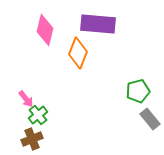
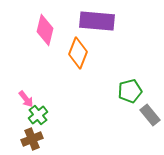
purple rectangle: moved 1 px left, 3 px up
green pentagon: moved 8 px left
gray rectangle: moved 4 px up
